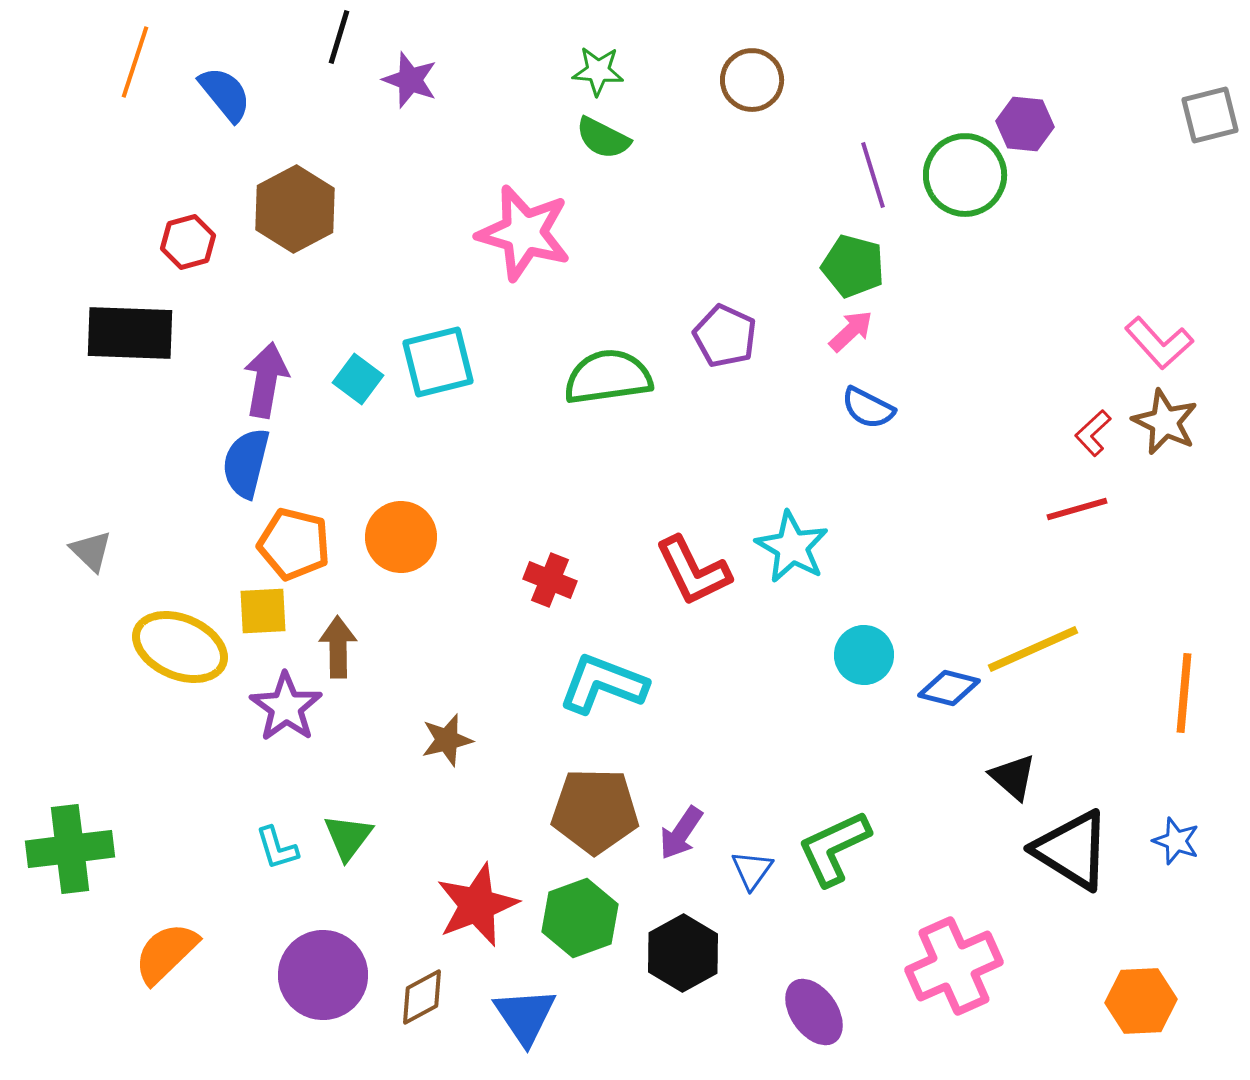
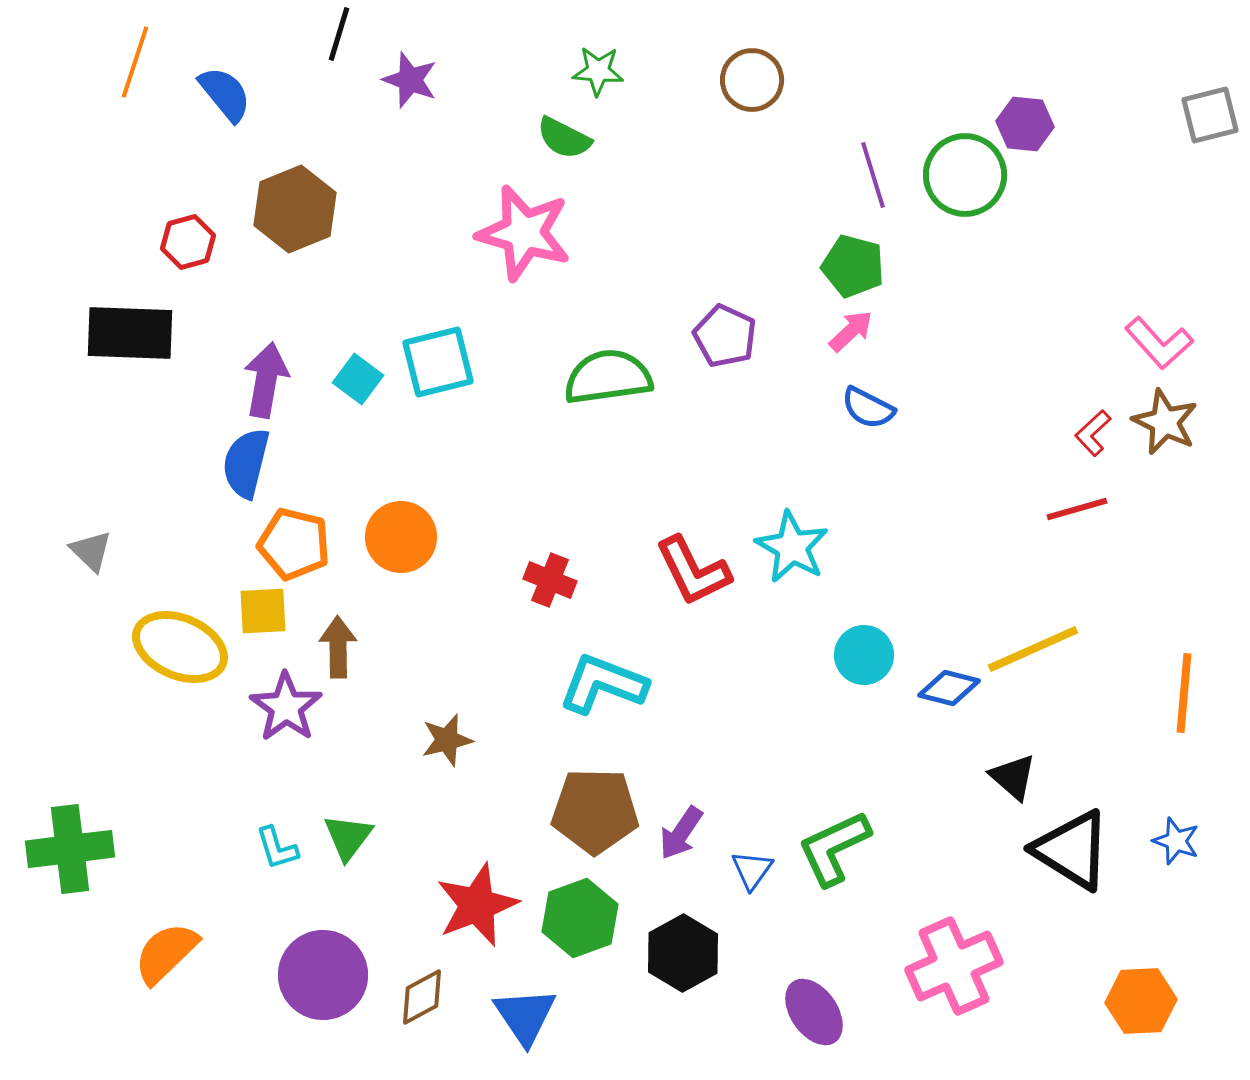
black line at (339, 37): moved 3 px up
green semicircle at (603, 138): moved 39 px left
brown hexagon at (295, 209): rotated 6 degrees clockwise
